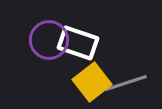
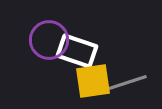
white rectangle: moved 1 px left, 8 px down
yellow square: moved 1 px right, 1 px up; rotated 30 degrees clockwise
